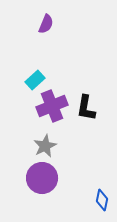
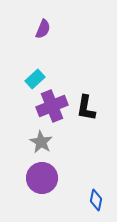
purple semicircle: moved 3 px left, 5 px down
cyan rectangle: moved 1 px up
gray star: moved 4 px left, 4 px up; rotated 15 degrees counterclockwise
blue diamond: moved 6 px left
